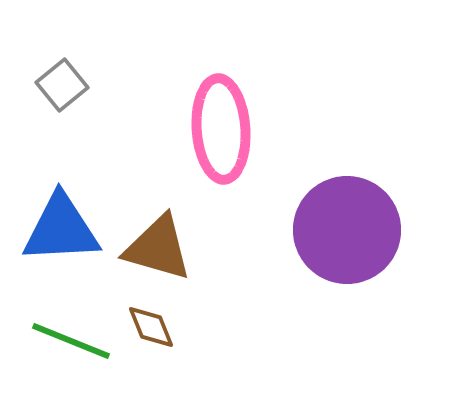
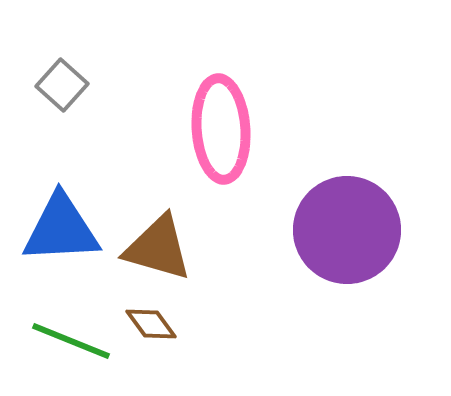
gray square: rotated 9 degrees counterclockwise
brown diamond: moved 3 px up; rotated 14 degrees counterclockwise
